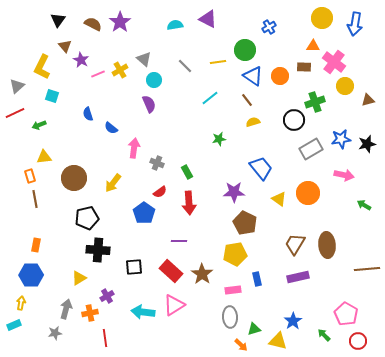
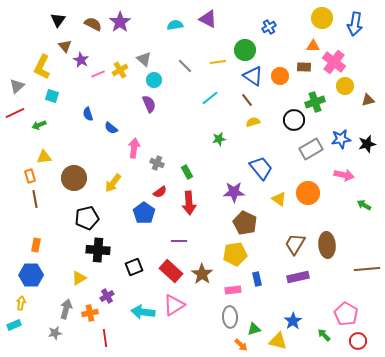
black square at (134, 267): rotated 18 degrees counterclockwise
